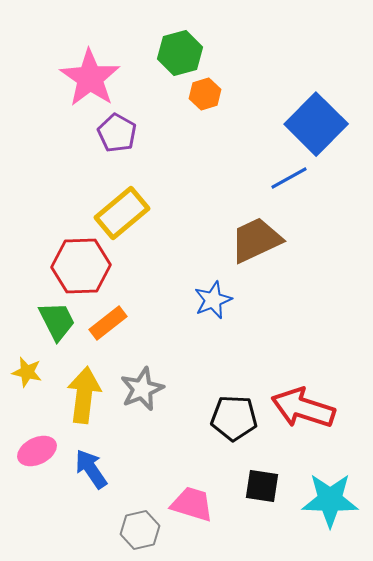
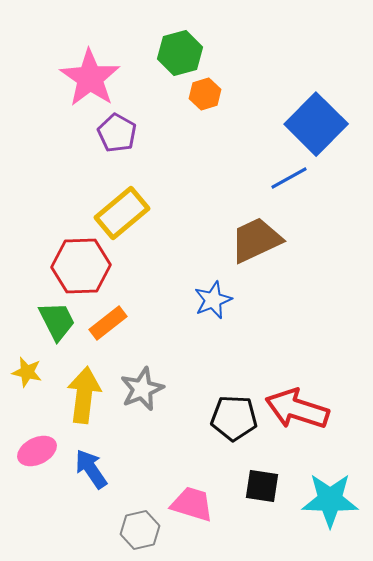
red arrow: moved 6 px left, 1 px down
